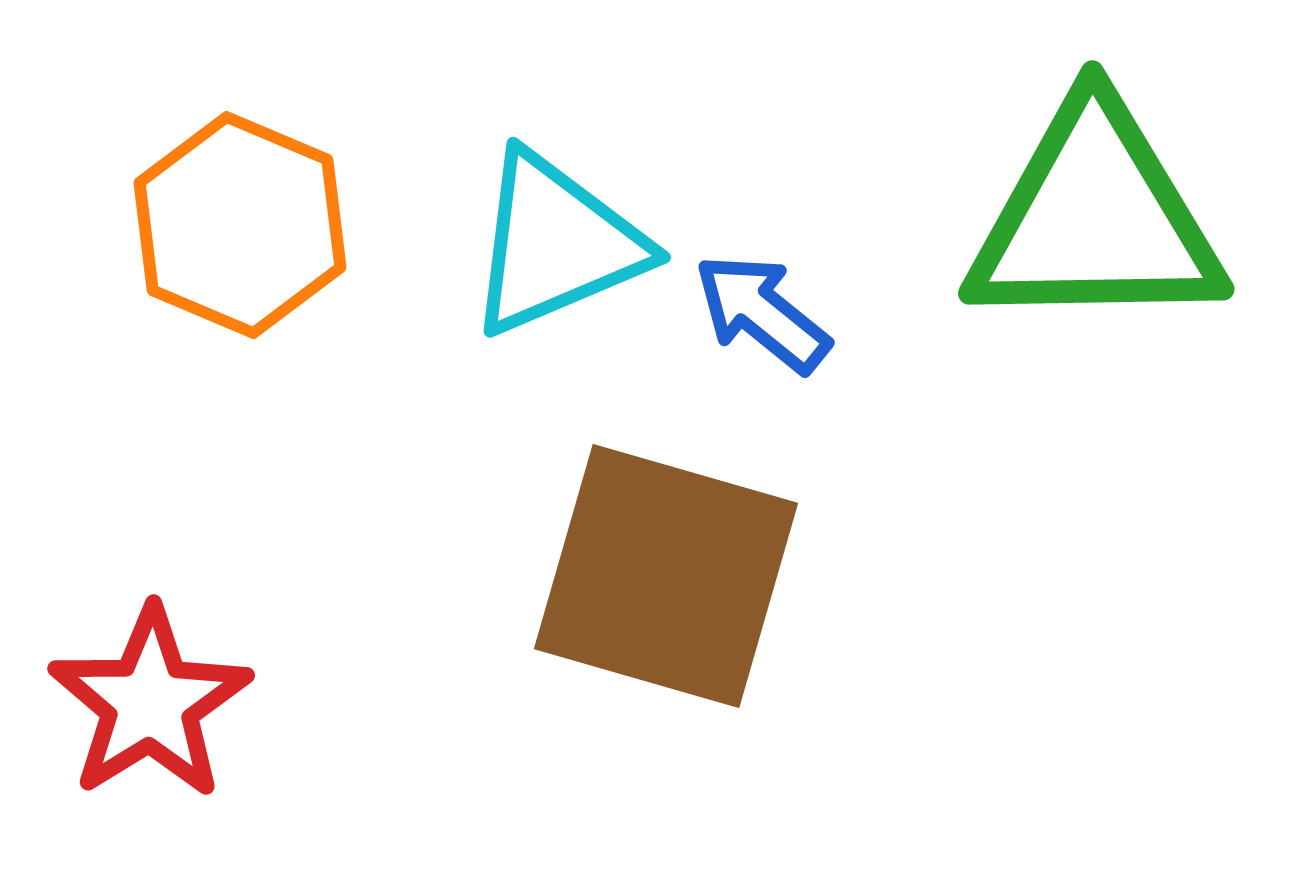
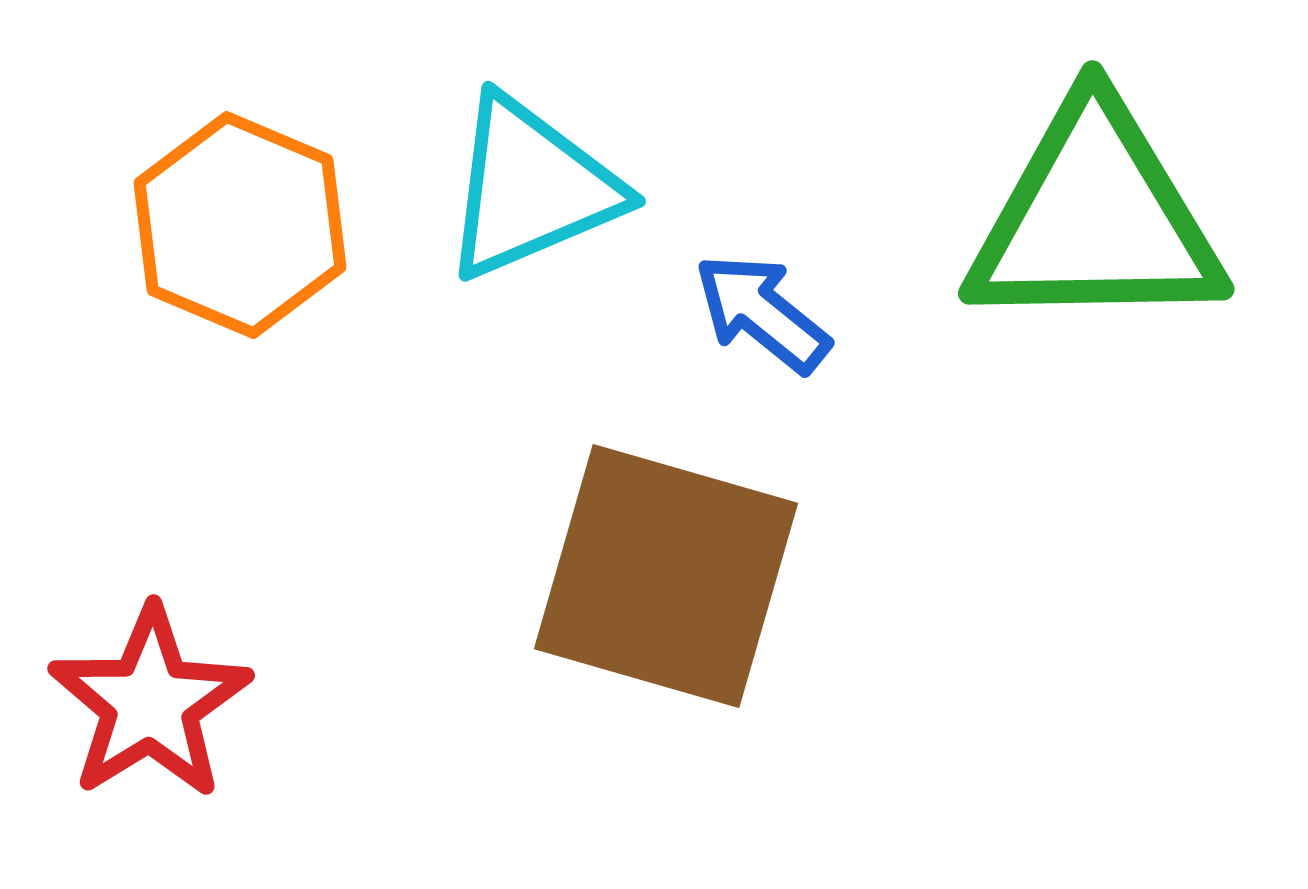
cyan triangle: moved 25 px left, 56 px up
